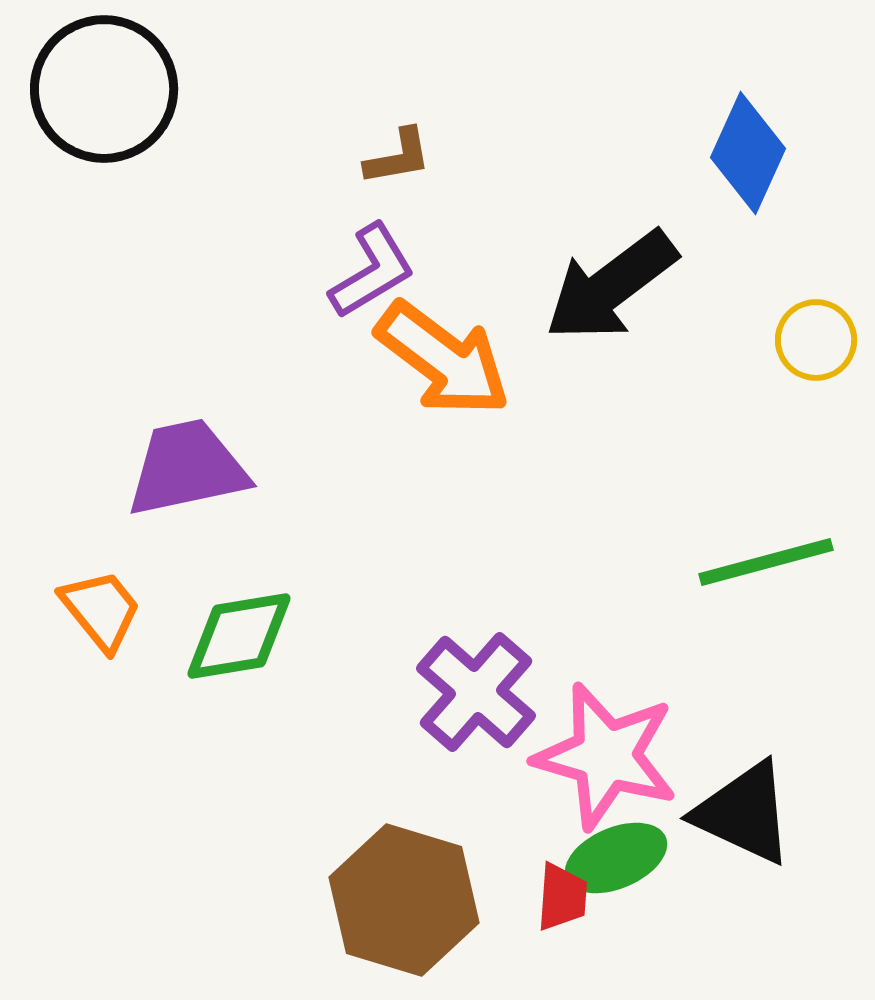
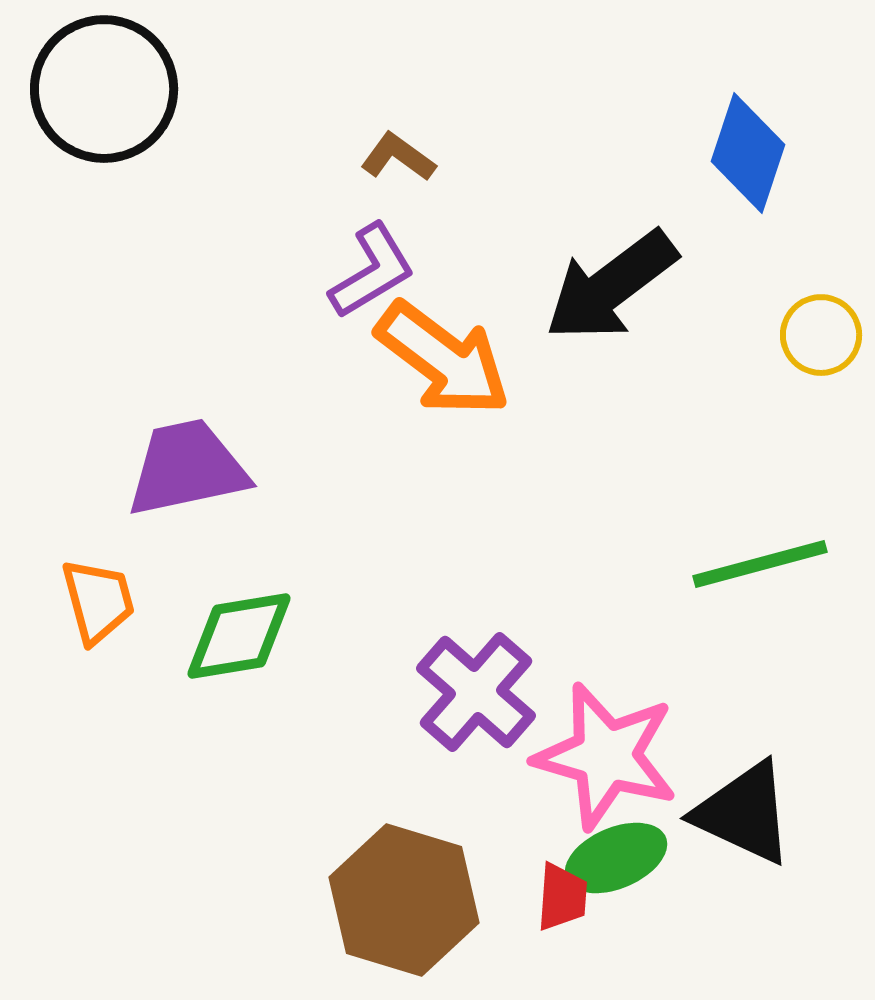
blue diamond: rotated 6 degrees counterclockwise
brown L-shape: rotated 134 degrees counterclockwise
yellow circle: moved 5 px right, 5 px up
green line: moved 6 px left, 2 px down
orange trapezoid: moved 3 px left, 9 px up; rotated 24 degrees clockwise
